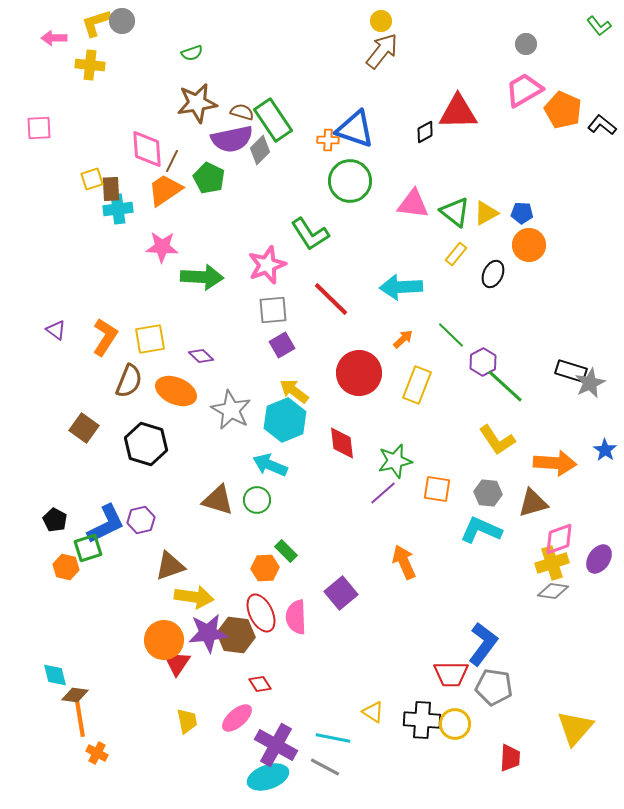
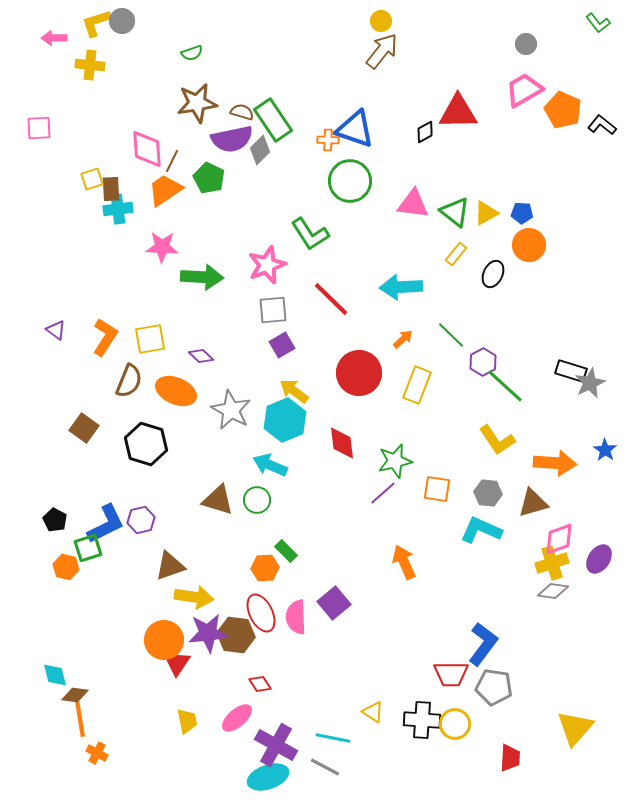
green L-shape at (599, 26): moved 1 px left, 3 px up
purple square at (341, 593): moved 7 px left, 10 px down
